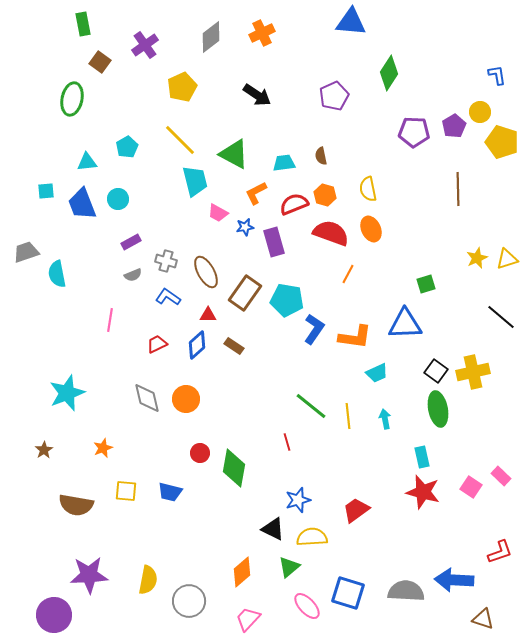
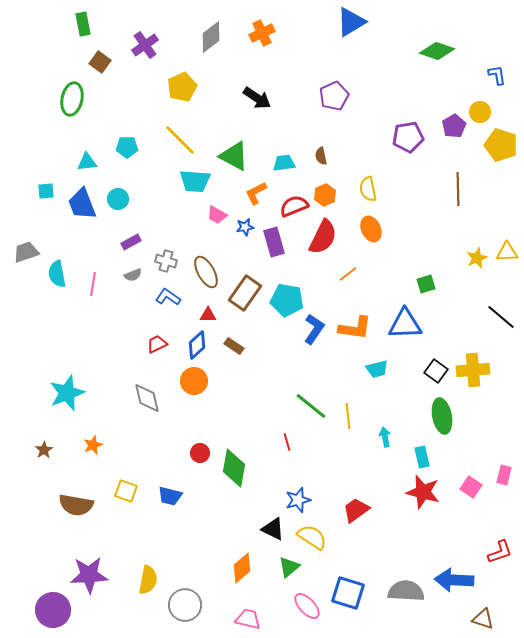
blue triangle at (351, 22): rotated 36 degrees counterclockwise
green diamond at (389, 73): moved 48 px right, 22 px up; rotated 76 degrees clockwise
black arrow at (257, 95): moved 3 px down
purple pentagon at (414, 132): moved 6 px left, 5 px down; rotated 12 degrees counterclockwise
yellow pentagon at (502, 142): moved 1 px left, 3 px down
cyan pentagon at (127, 147): rotated 30 degrees clockwise
green triangle at (234, 154): moved 2 px down
cyan trapezoid at (195, 181): rotated 108 degrees clockwise
orange hexagon at (325, 195): rotated 20 degrees clockwise
red semicircle at (294, 204): moved 2 px down
pink trapezoid at (218, 213): moved 1 px left, 2 px down
red semicircle at (331, 233): moved 8 px left, 4 px down; rotated 96 degrees clockwise
yellow triangle at (507, 259): moved 7 px up; rotated 15 degrees clockwise
orange line at (348, 274): rotated 24 degrees clockwise
pink line at (110, 320): moved 17 px left, 36 px up
orange L-shape at (355, 337): moved 9 px up
yellow cross at (473, 372): moved 2 px up; rotated 8 degrees clockwise
cyan trapezoid at (377, 373): moved 4 px up; rotated 10 degrees clockwise
orange circle at (186, 399): moved 8 px right, 18 px up
green ellipse at (438, 409): moved 4 px right, 7 px down
cyan arrow at (385, 419): moved 18 px down
orange star at (103, 448): moved 10 px left, 3 px up
pink rectangle at (501, 476): moved 3 px right, 1 px up; rotated 60 degrees clockwise
yellow square at (126, 491): rotated 15 degrees clockwise
blue trapezoid at (170, 492): moved 4 px down
yellow semicircle at (312, 537): rotated 36 degrees clockwise
orange diamond at (242, 572): moved 4 px up
gray circle at (189, 601): moved 4 px left, 4 px down
purple circle at (54, 615): moved 1 px left, 5 px up
pink trapezoid at (248, 619): rotated 60 degrees clockwise
